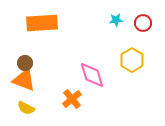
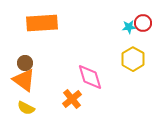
cyan star: moved 13 px right, 7 px down
yellow hexagon: moved 1 px right, 1 px up
pink diamond: moved 2 px left, 2 px down
orange triangle: rotated 15 degrees clockwise
